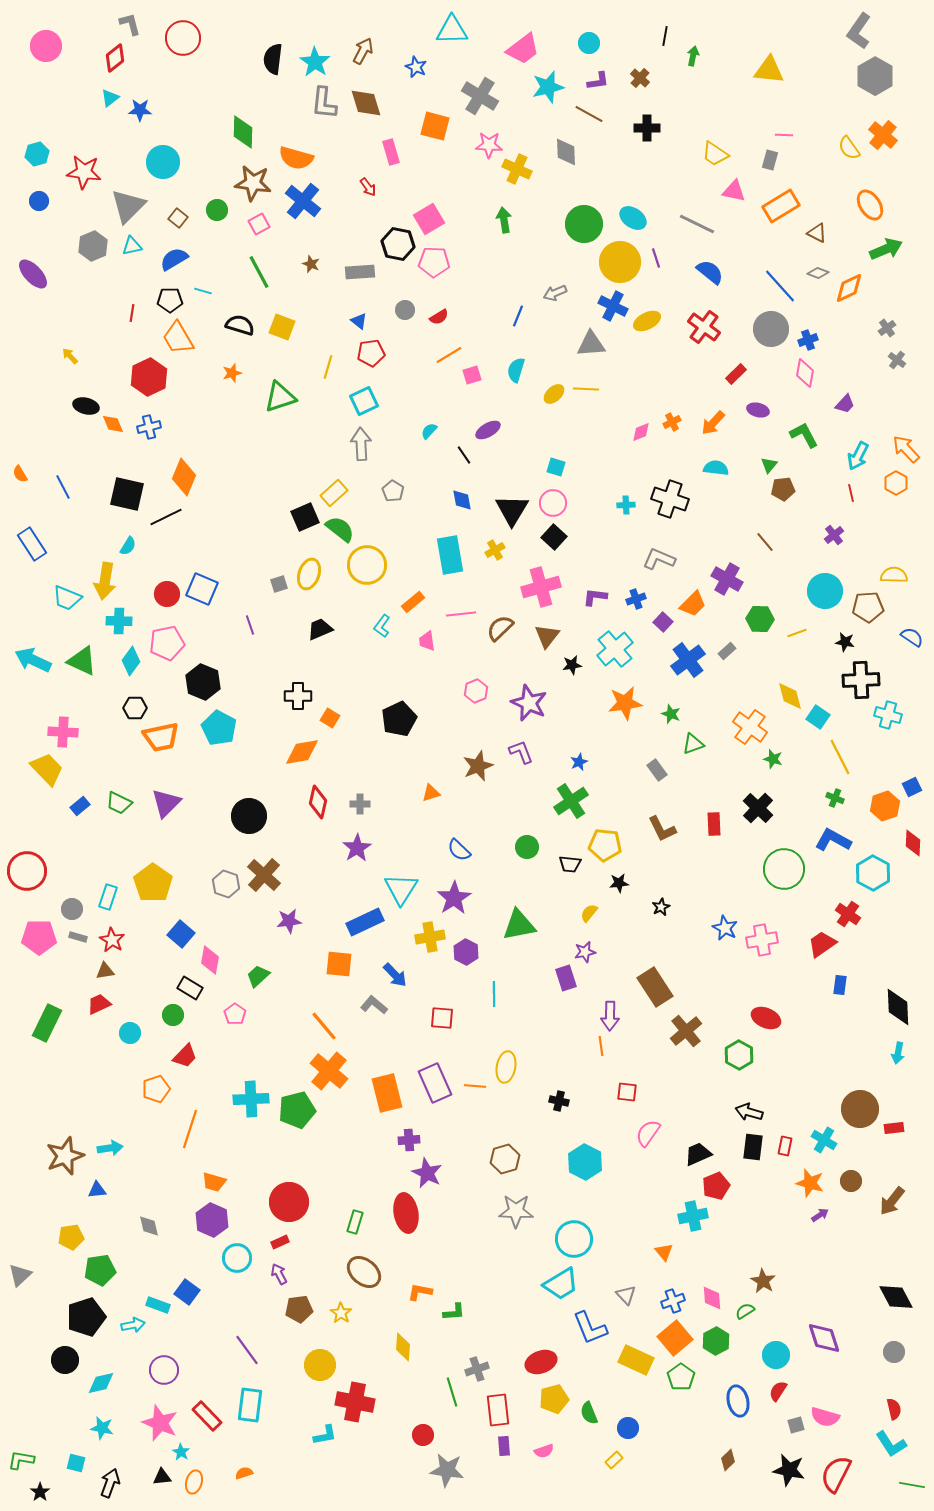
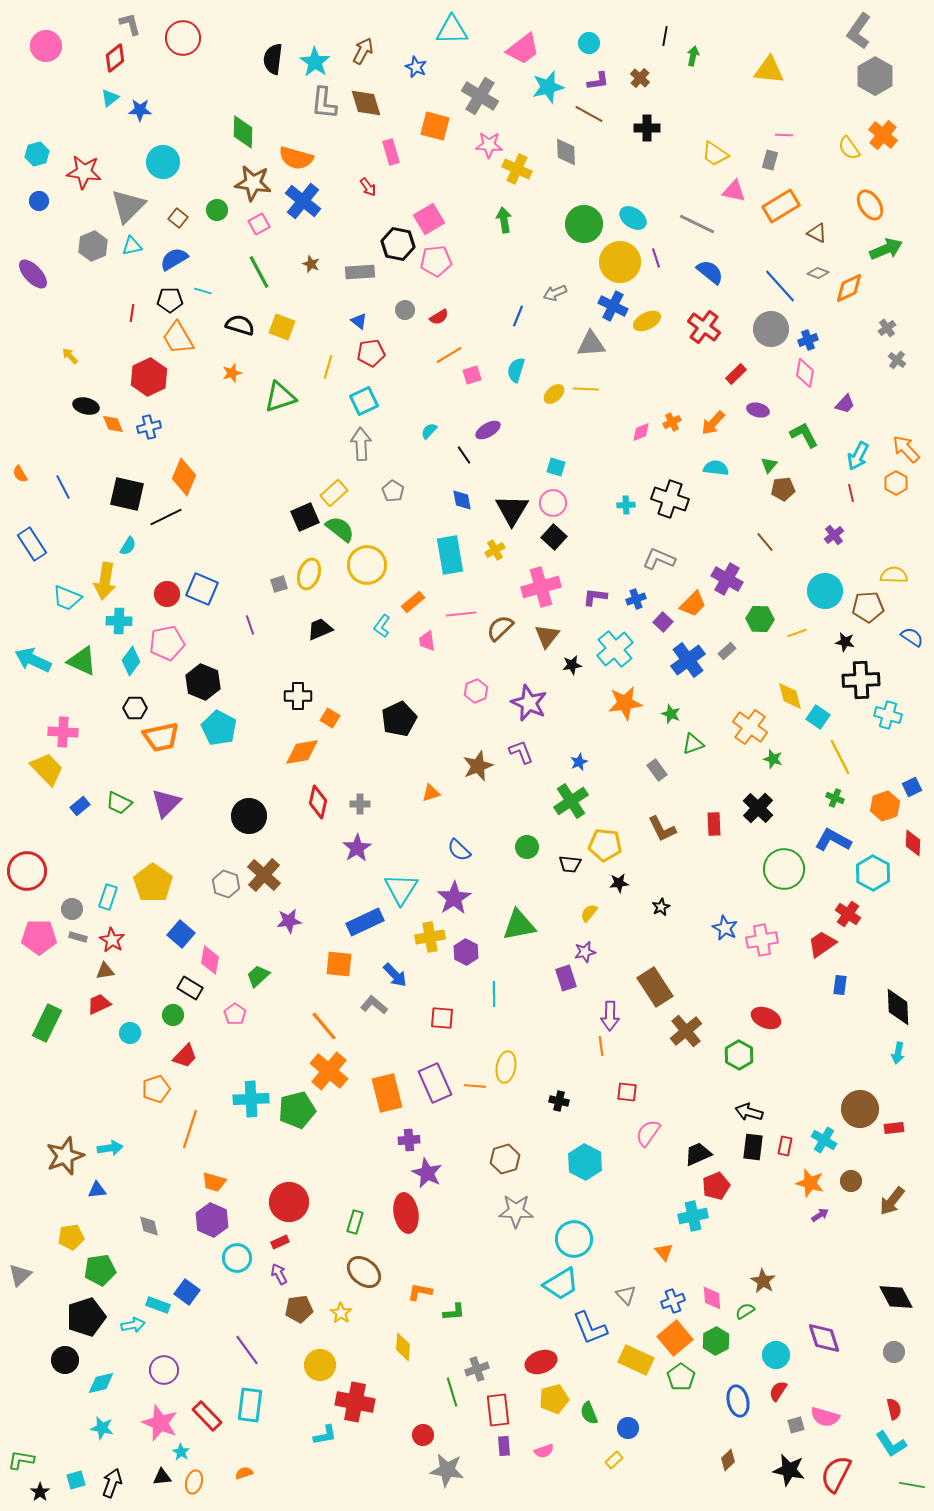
pink pentagon at (434, 262): moved 2 px right, 1 px up; rotated 8 degrees counterclockwise
cyan square at (76, 1463): moved 17 px down; rotated 30 degrees counterclockwise
black arrow at (110, 1483): moved 2 px right
